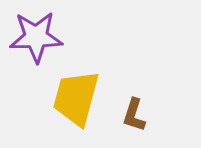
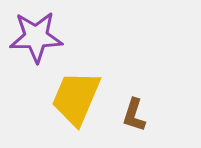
yellow trapezoid: rotated 8 degrees clockwise
